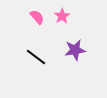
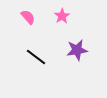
pink semicircle: moved 9 px left
purple star: moved 2 px right
